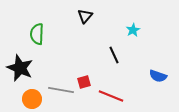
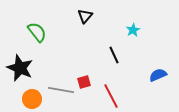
green semicircle: moved 2 px up; rotated 140 degrees clockwise
blue semicircle: moved 1 px up; rotated 138 degrees clockwise
red line: rotated 40 degrees clockwise
